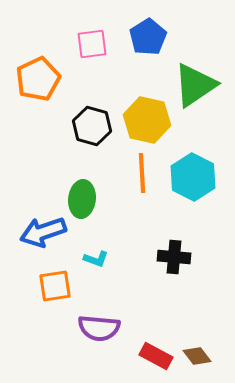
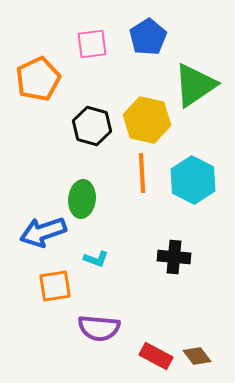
cyan hexagon: moved 3 px down
